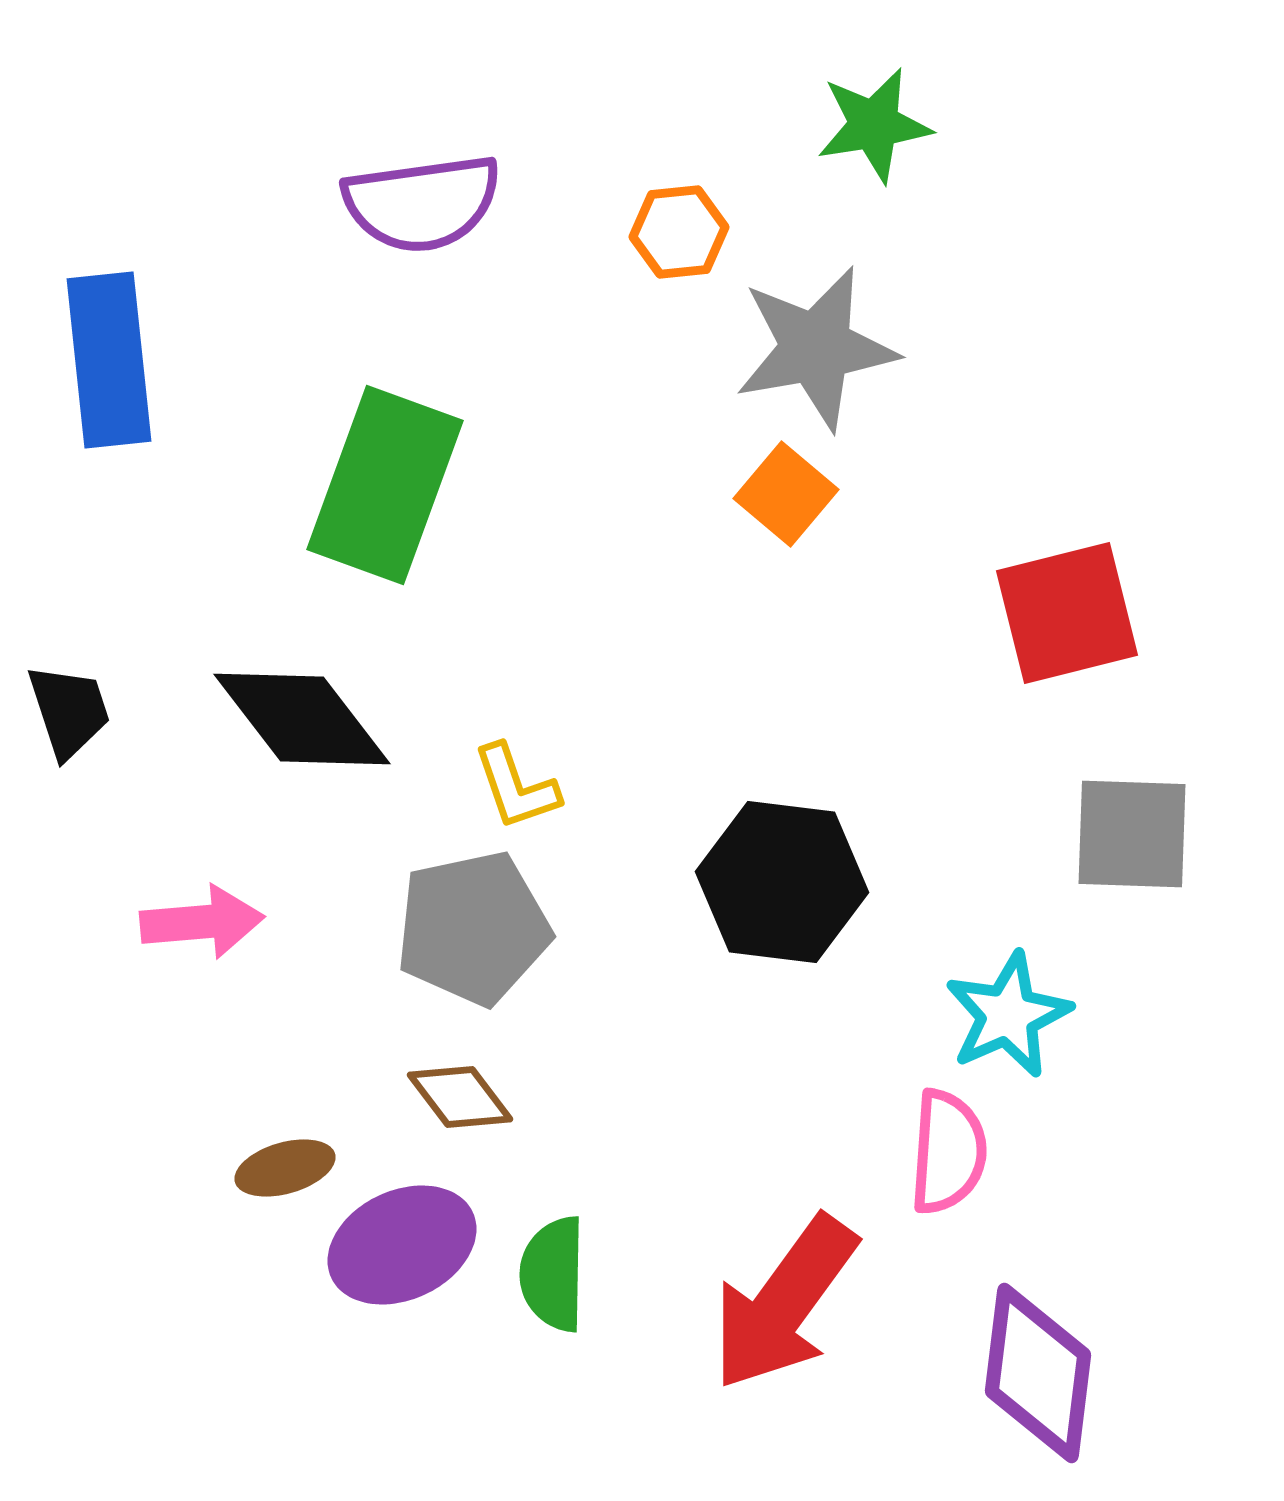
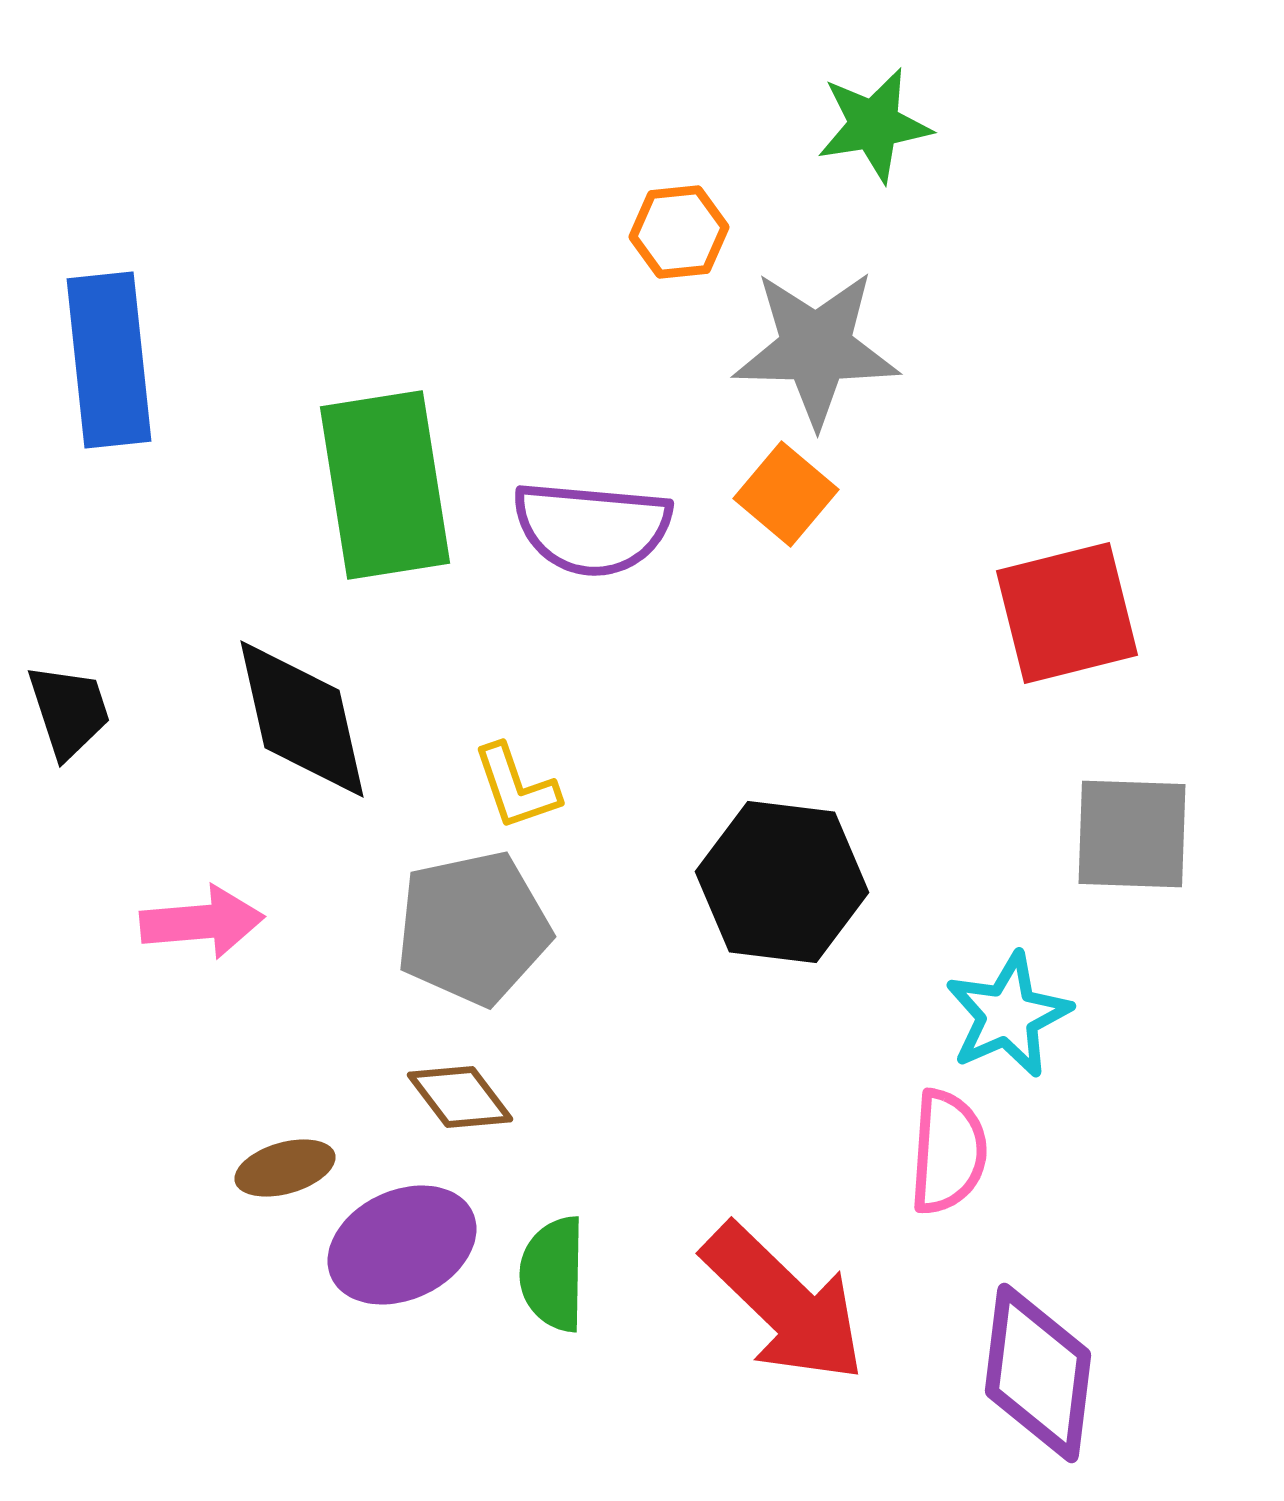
purple semicircle: moved 170 px right, 325 px down; rotated 13 degrees clockwise
gray star: rotated 11 degrees clockwise
green rectangle: rotated 29 degrees counterclockwise
black diamond: rotated 25 degrees clockwise
red arrow: rotated 82 degrees counterclockwise
